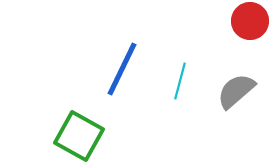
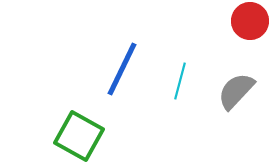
gray semicircle: rotated 6 degrees counterclockwise
